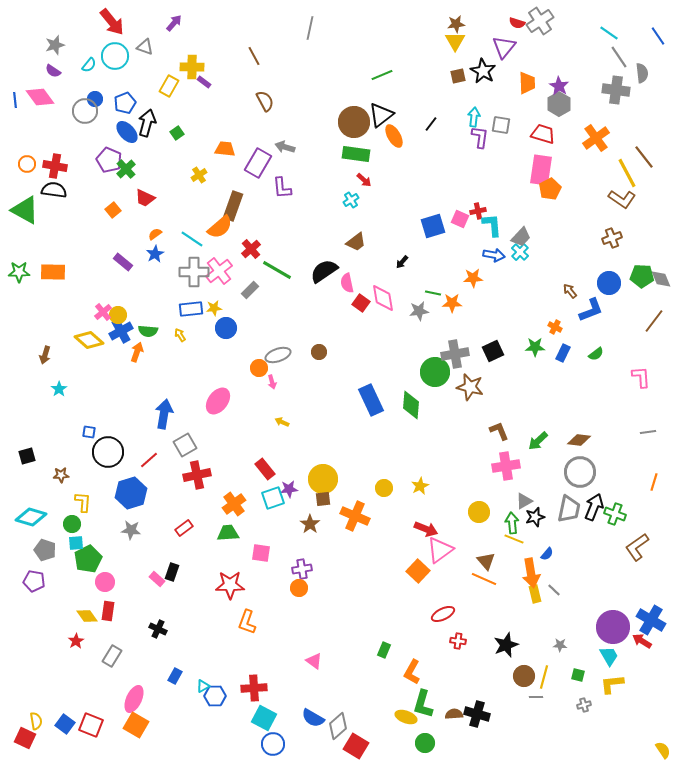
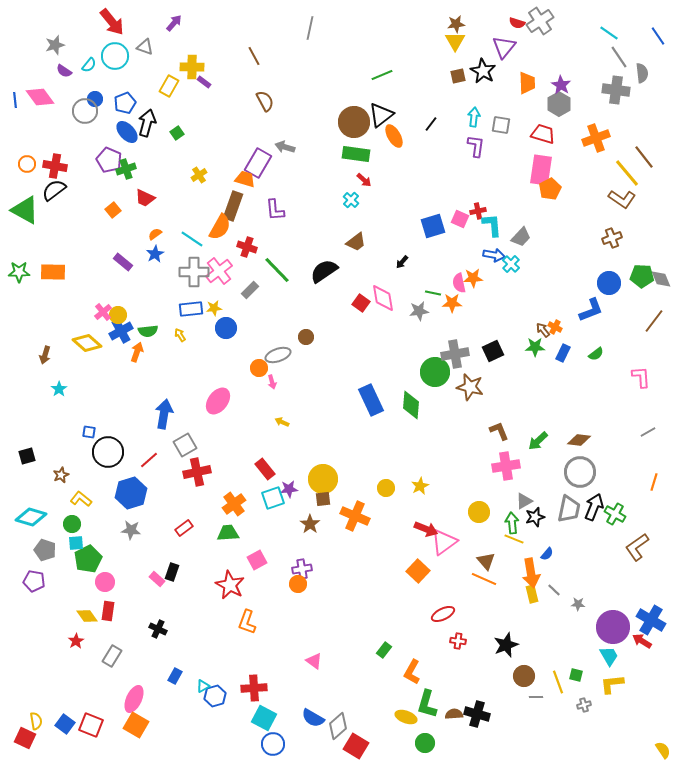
purple semicircle at (53, 71): moved 11 px right
purple star at (559, 86): moved 2 px right, 1 px up
purple L-shape at (480, 137): moved 4 px left, 9 px down
orange cross at (596, 138): rotated 16 degrees clockwise
orange trapezoid at (225, 149): moved 20 px right, 30 px down; rotated 10 degrees clockwise
green cross at (126, 169): rotated 24 degrees clockwise
yellow line at (627, 173): rotated 12 degrees counterclockwise
purple L-shape at (282, 188): moved 7 px left, 22 px down
black semicircle at (54, 190): rotated 45 degrees counterclockwise
cyan cross at (351, 200): rotated 14 degrees counterclockwise
orange semicircle at (220, 227): rotated 20 degrees counterclockwise
red cross at (251, 249): moved 4 px left, 2 px up; rotated 30 degrees counterclockwise
cyan cross at (520, 252): moved 9 px left, 12 px down
green line at (277, 270): rotated 16 degrees clockwise
pink semicircle at (347, 283): moved 112 px right
brown arrow at (570, 291): moved 27 px left, 39 px down
green semicircle at (148, 331): rotated 12 degrees counterclockwise
yellow diamond at (89, 340): moved 2 px left, 3 px down
brown circle at (319, 352): moved 13 px left, 15 px up
gray line at (648, 432): rotated 21 degrees counterclockwise
brown star at (61, 475): rotated 21 degrees counterclockwise
red cross at (197, 475): moved 3 px up
yellow circle at (384, 488): moved 2 px right
yellow L-shape at (83, 502): moved 2 px left, 3 px up; rotated 55 degrees counterclockwise
green cross at (615, 514): rotated 10 degrees clockwise
pink triangle at (440, 550): moved 4 px right, 8 px up
pink square at (261, 553): moved 4 px left, 7 px down; rotated 36 degrees counterclockwise
red star at (230, 585): rotated 28 degrees clockwise
orange circle at (299, 588): moved 1 px left, 4 px up
yellow rectangle at (535, 594): moved 3 px left
gray star at (560, 645): moved 18 px right, 41 px up
green rectangle at (384, 650): rotated 14 degrees clockwise
green square at (578, 675): moved 2 px left
yellow line at (544, 677): moved 14 px right, 5 px down; rotated 35 degrees counterclockwise
blue hexagon at (215, 696): rotated 15 degrees counterclockwise
green L-shape at (423, 704): moved 4 px right
